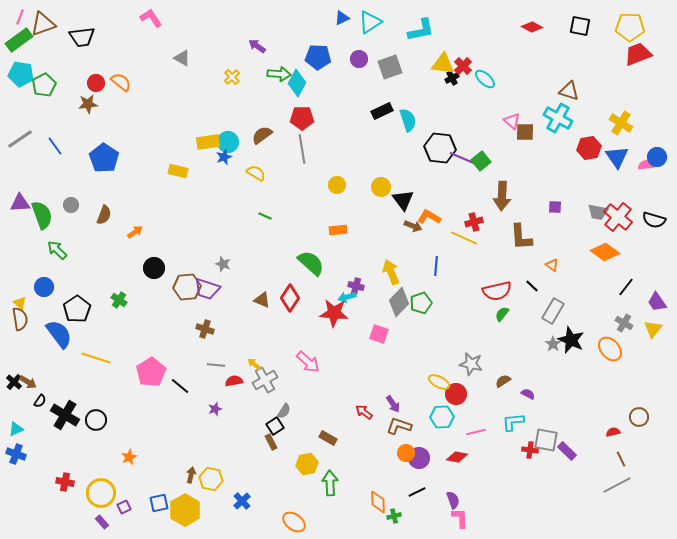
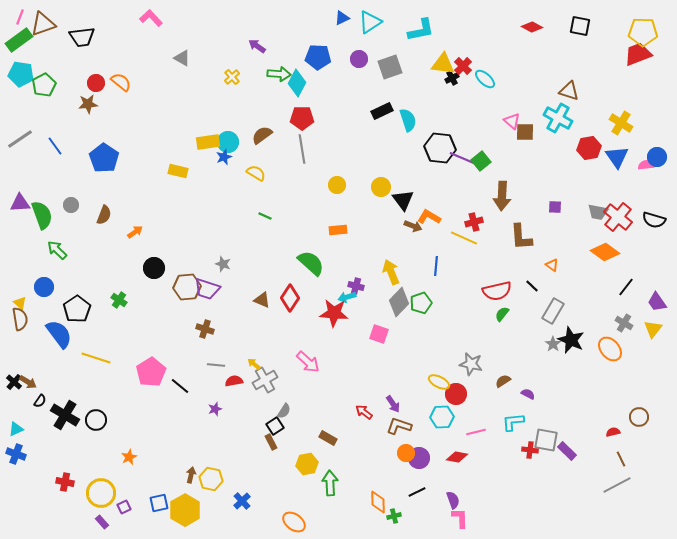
pink L-shape at (151, 18): rotated 10 degrees counterclockwise
yellow pentagon at (630, 27): moved 13 px right, 5 px down
